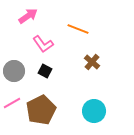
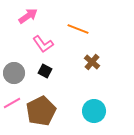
gray circle: moved 2 px down
brown pentagon: moved 1 px down
